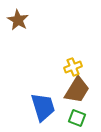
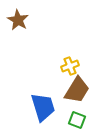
yellow cross: moved 3 px left, 1 px up
green square: moved 2 px down
